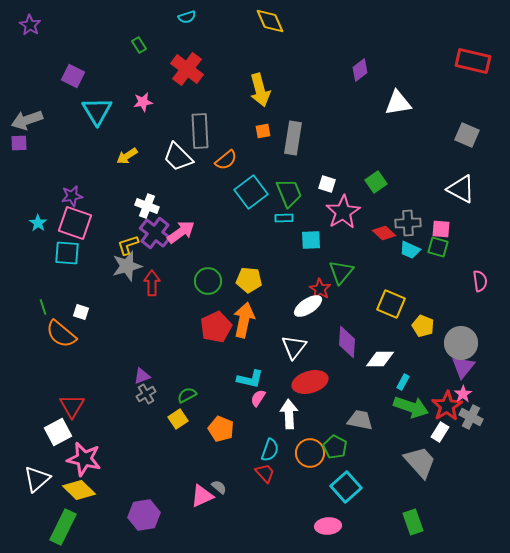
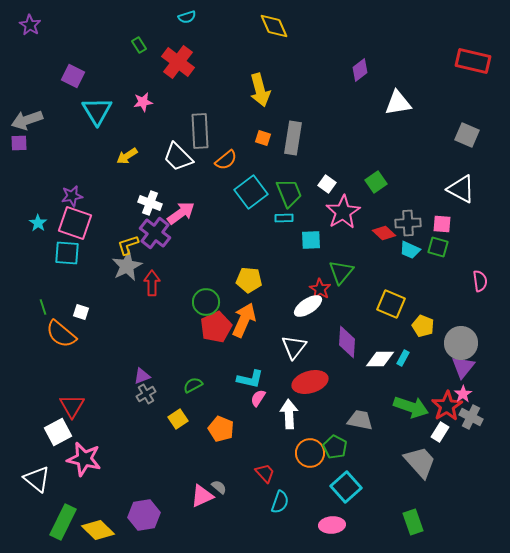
yellow diamond at (270, 21): moved 4 px right, 5 px down
red cross at (187, 69): moved 9 px left, 7 px up
orange square at (263, 131): moved 7 px down; rotated 28 degrees clockwise
white square at (327, 184): rotated 18 degrees clockwise
white cross at (147, 206): moved 3 px right, 3 px up
pink square at (441, 229): moved 1 px right, 5 px up
pink arrow at (181, 232): moved 19 px up
gray star at (127, 266): rotated 12 degrees counterclockwise
green circle at (208, 281): moved 2 px left, 21 px down
orange arrow at (244, 320): rotated 12 degrees clockwise
cyan rectangle at (403, 382): moved 24 px up
green semicircle at (187, 395): moved 6 px right, 10 px up
cyan semicircle at (270, 450): moved 10 px right, 52 px down
white triangle at (37, 479): rotated 40 degrees counterclockwise
yellow diamond at (79, 490): moved 19 px right, 40 px down
pink ellipse at (328, 526): moved 4 px right, 1 px up
green rectangle at (63, 527): moved 5 px up
